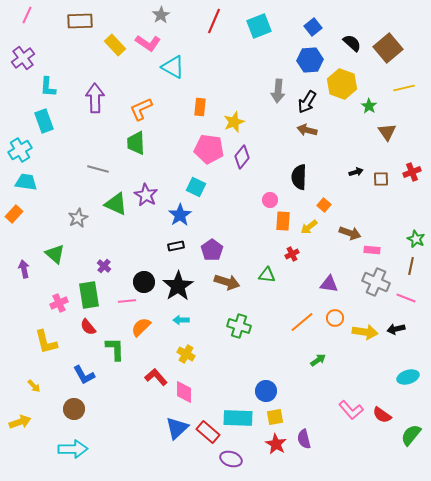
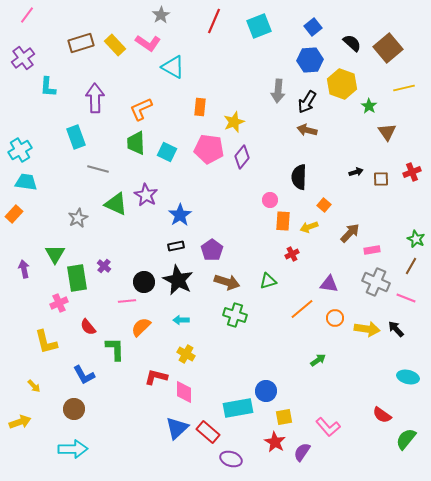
pink line at (27, 15): rotated 12 degrees clockwise
brown rectangle at (80, 21): moved 1 px right, 22 px down; rotated 15 degrees counterclockwise
cyan rectangle at (44, 121): moved 32 px right, 16 px down
cyan square at (196, 187): moved 29 px left, 35 px up
yellow arrow at (309, 227): rotated 18 degrees clockwise
brown arrow at (350, 233): rotated 65 degrees counterclockwise
pink rectangle at (372, 250): rotated 14 degrees counterclockwise
green triangle at (55, 254): rotated 20 degrees clockwise
brown line at (411, 266): rotated 18 degrees clockwise
green triangle at (267, 275): moved 1 px right, 6 px down; rotated 24 degrees counterclockwise
black star at (178, 286): moved 6 px up; rotated 12 degrees counterclockwise
green rectangle at (89, 295): moved 12 px left, 17 px up
orange line at (302, 322): moved 13 px up
green cross at (239, 326): moved 4 px left, 11 px up
black arrow at (396, 329): rotated 60 degrees clockwise
yellow arrow at (365, 332): moved 2 px right, 3 px up
red L-shape at (156, 377): rotated 35 degrees counterclockwise
cyan ellipse at (408, 377): rotated 30 degrees clockwise
pink L-shape at (351, 410): moved 23 px left, 17 px down
yellow square at (275, 417): moved 9 px right
cyan rectangle at (238, 418): moved 10 px up; rotated 12 degrees counterclockwise
green semicircle at (411, 435): moved 5 px left, 4 px down
purple semicircle at (304, 439): moved 2 px left, 13 px down; rotated 48 degrees clockwise
red star at (276, 444): moved 1 px left, 2 px up
